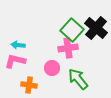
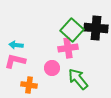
black cross: rotated 35 degrees counterclockwise
cyan arrow: moved 2 px left
